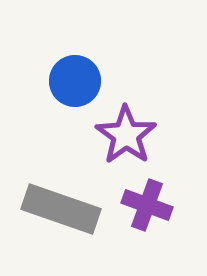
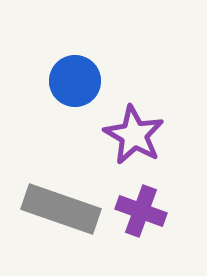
purple star: moved 8 px right; rotated 6 degrees counterclockwise
purple cross: moved 6 px left, 6 px down
